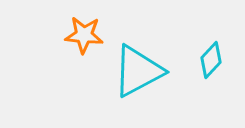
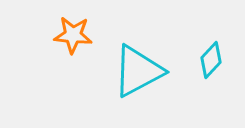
orange star: moved 11 px left
